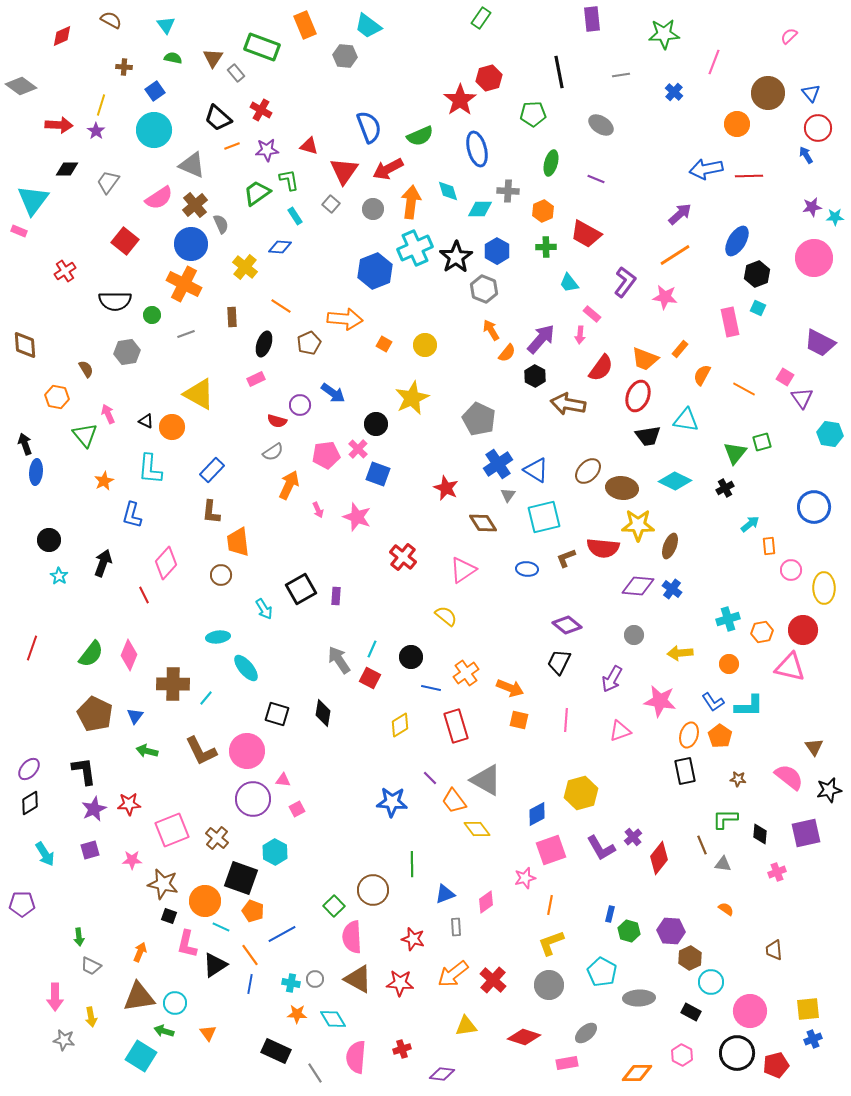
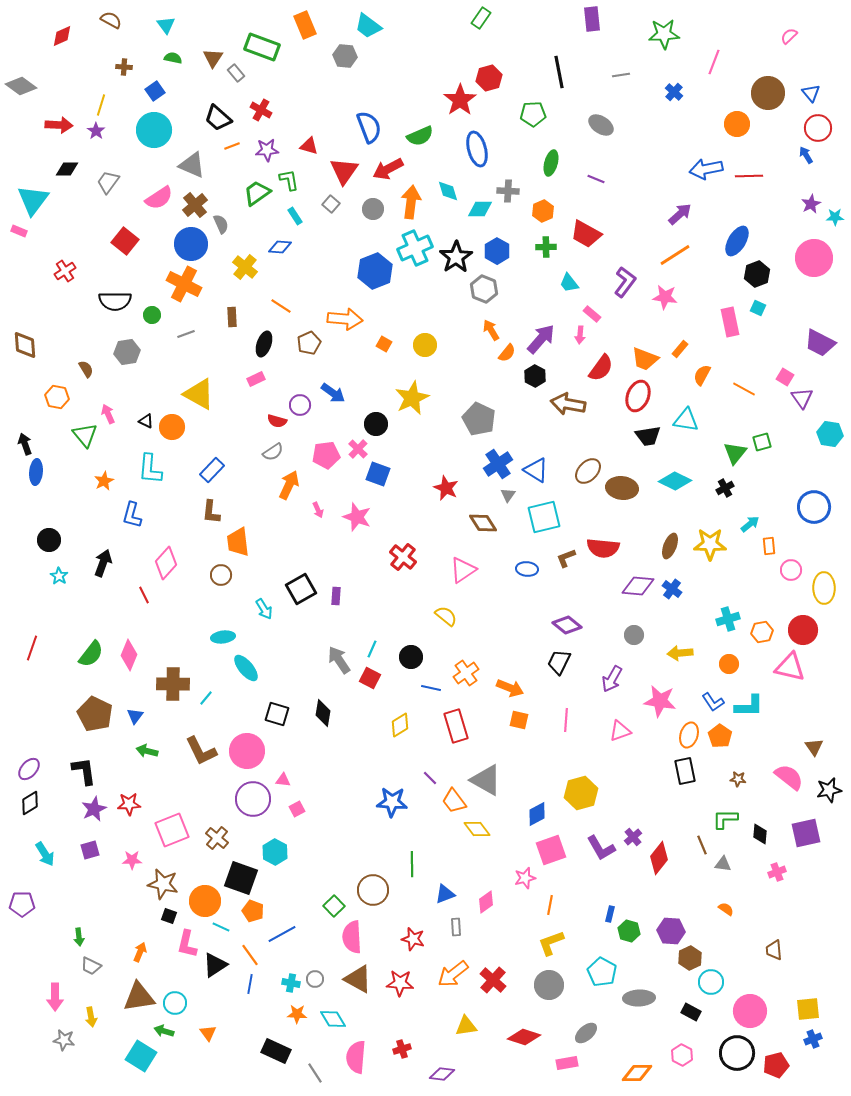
purple star at (812, 207): moved 1 px left, 3 px up; rotated 18 degrees counterclockwise
yellow star at (638, 525): moved 72 px right, 19 px down
cyan ellipse at (218, 637): moved 5 px right
